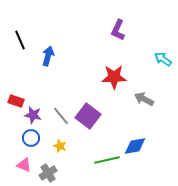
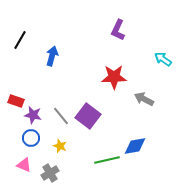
black line: rotated 54 degrees clockwise
blue arrow: moved 4 px right
gray cross: moved 2 px right
